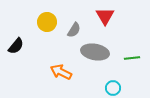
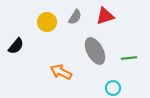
red triangle: rotated 42 degrees clockwise
gray semicircle: moved 1 px right, 13 px up
gray ellipse: moved 1 px up; rotated 52 degrees clockwise
green line: moved 3 px left
